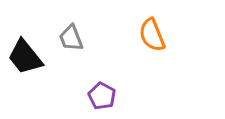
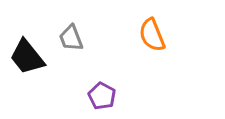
black trapezoid: moved 2 px right
